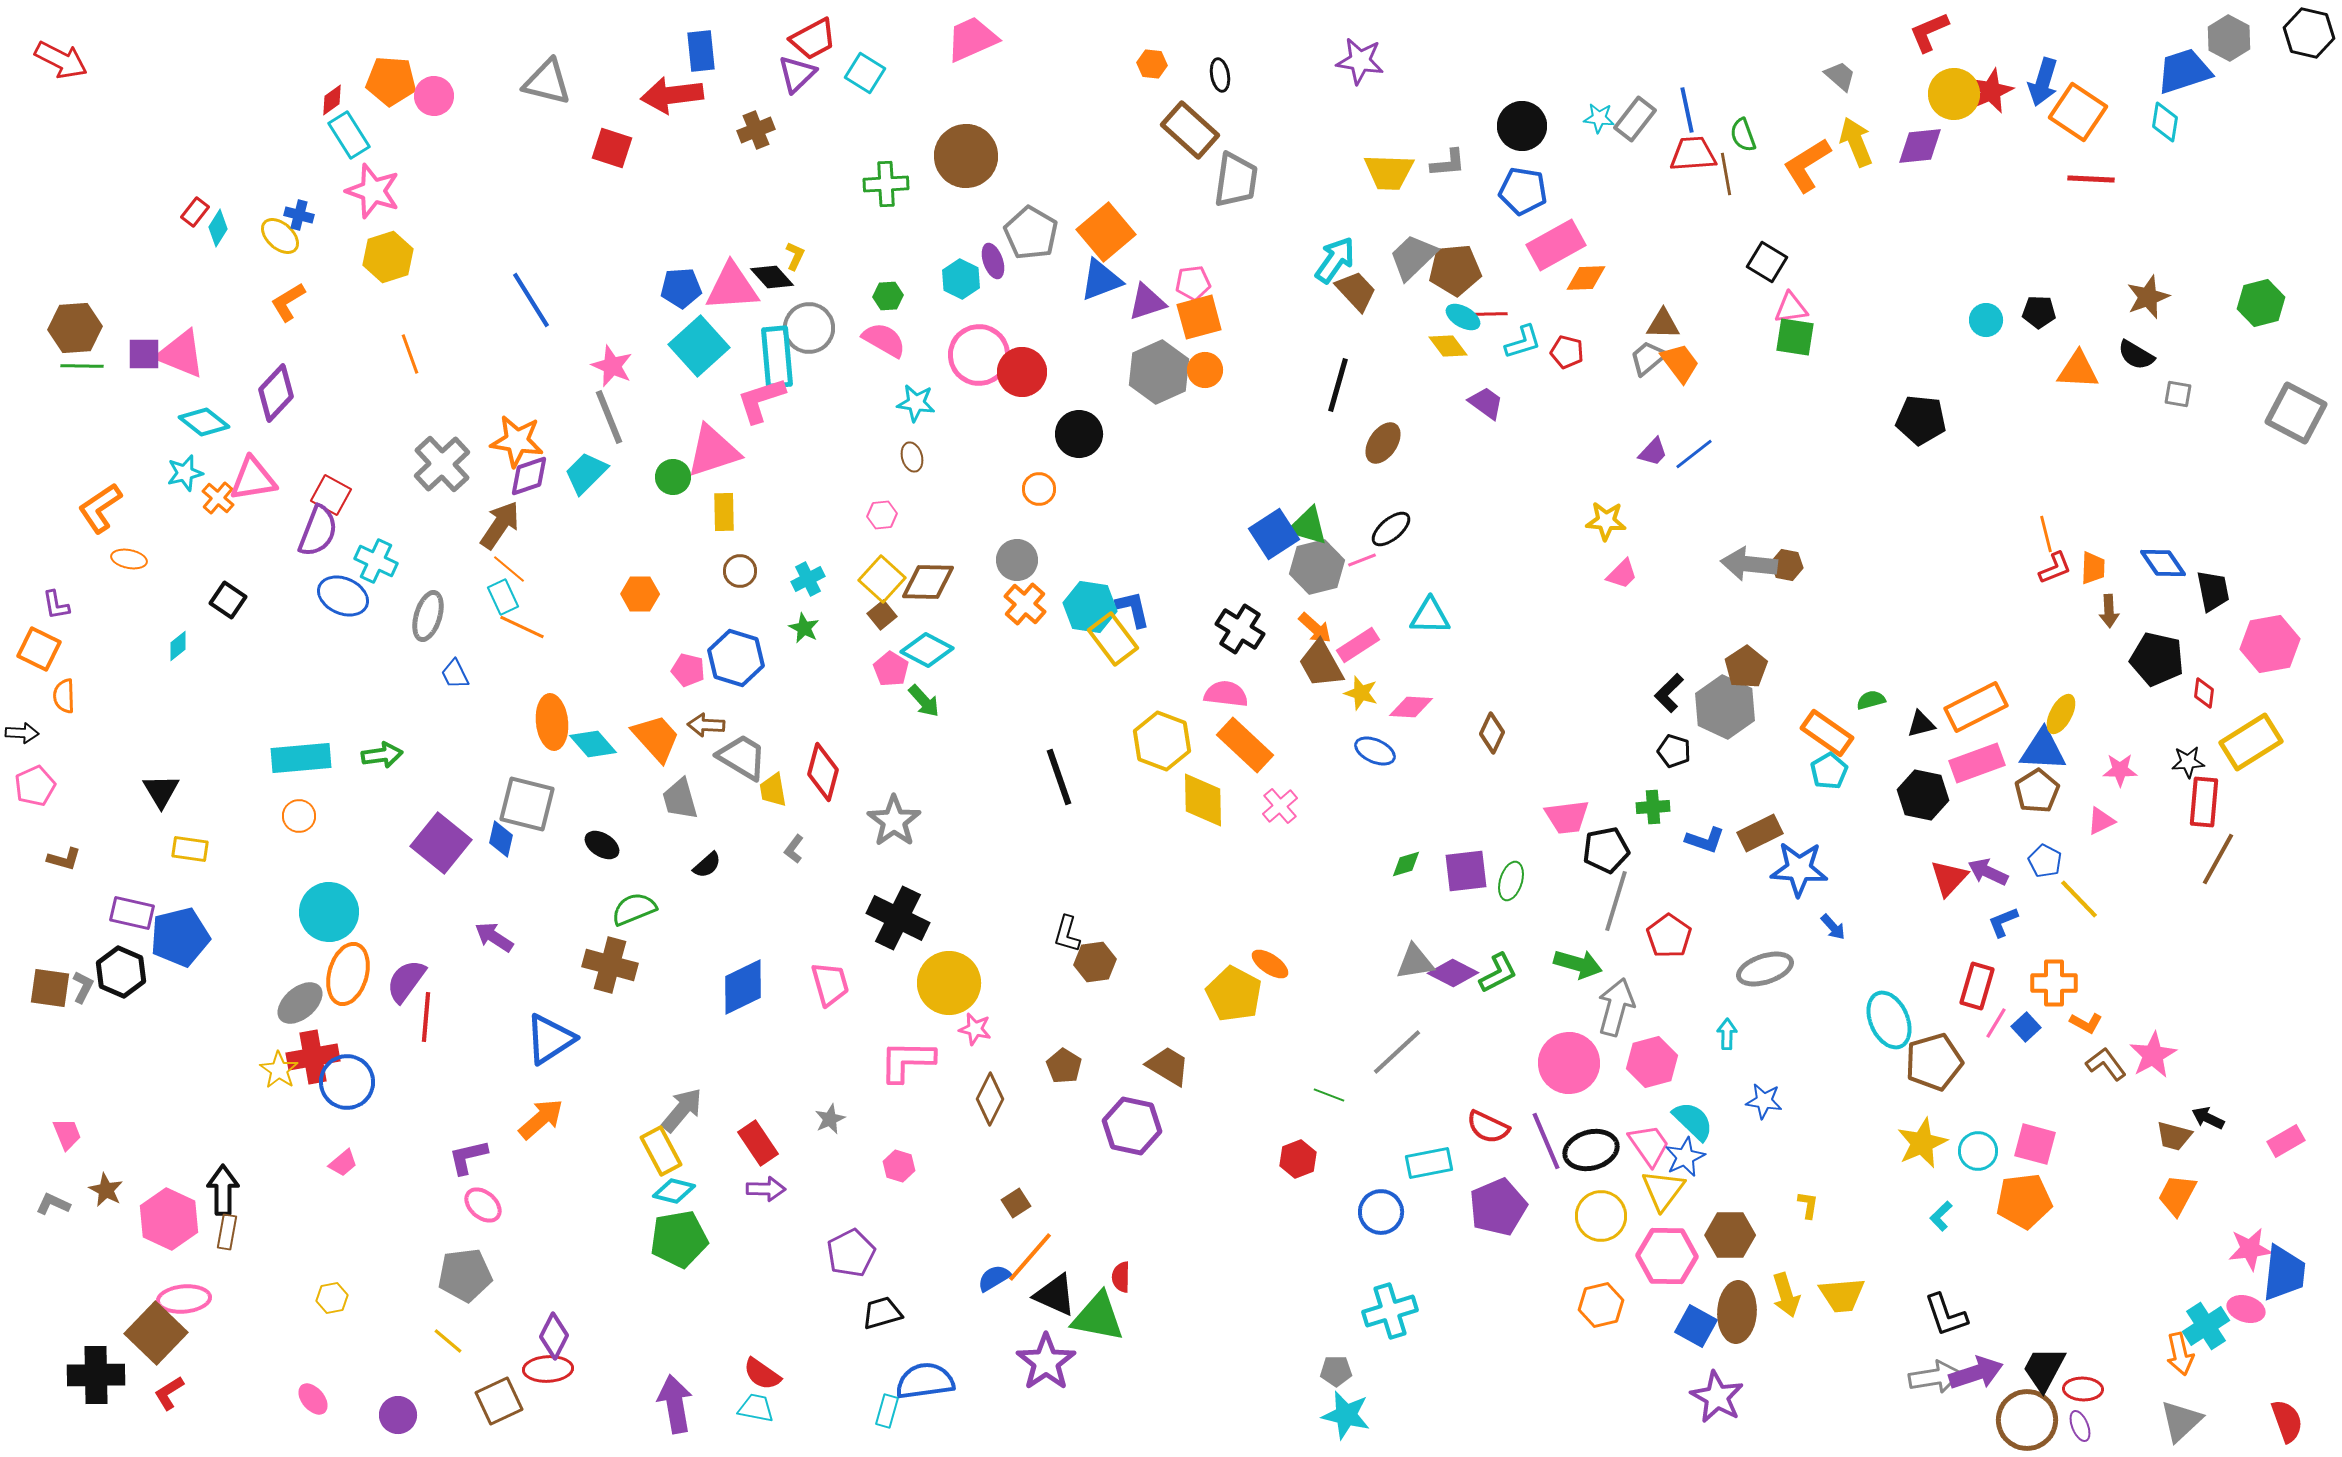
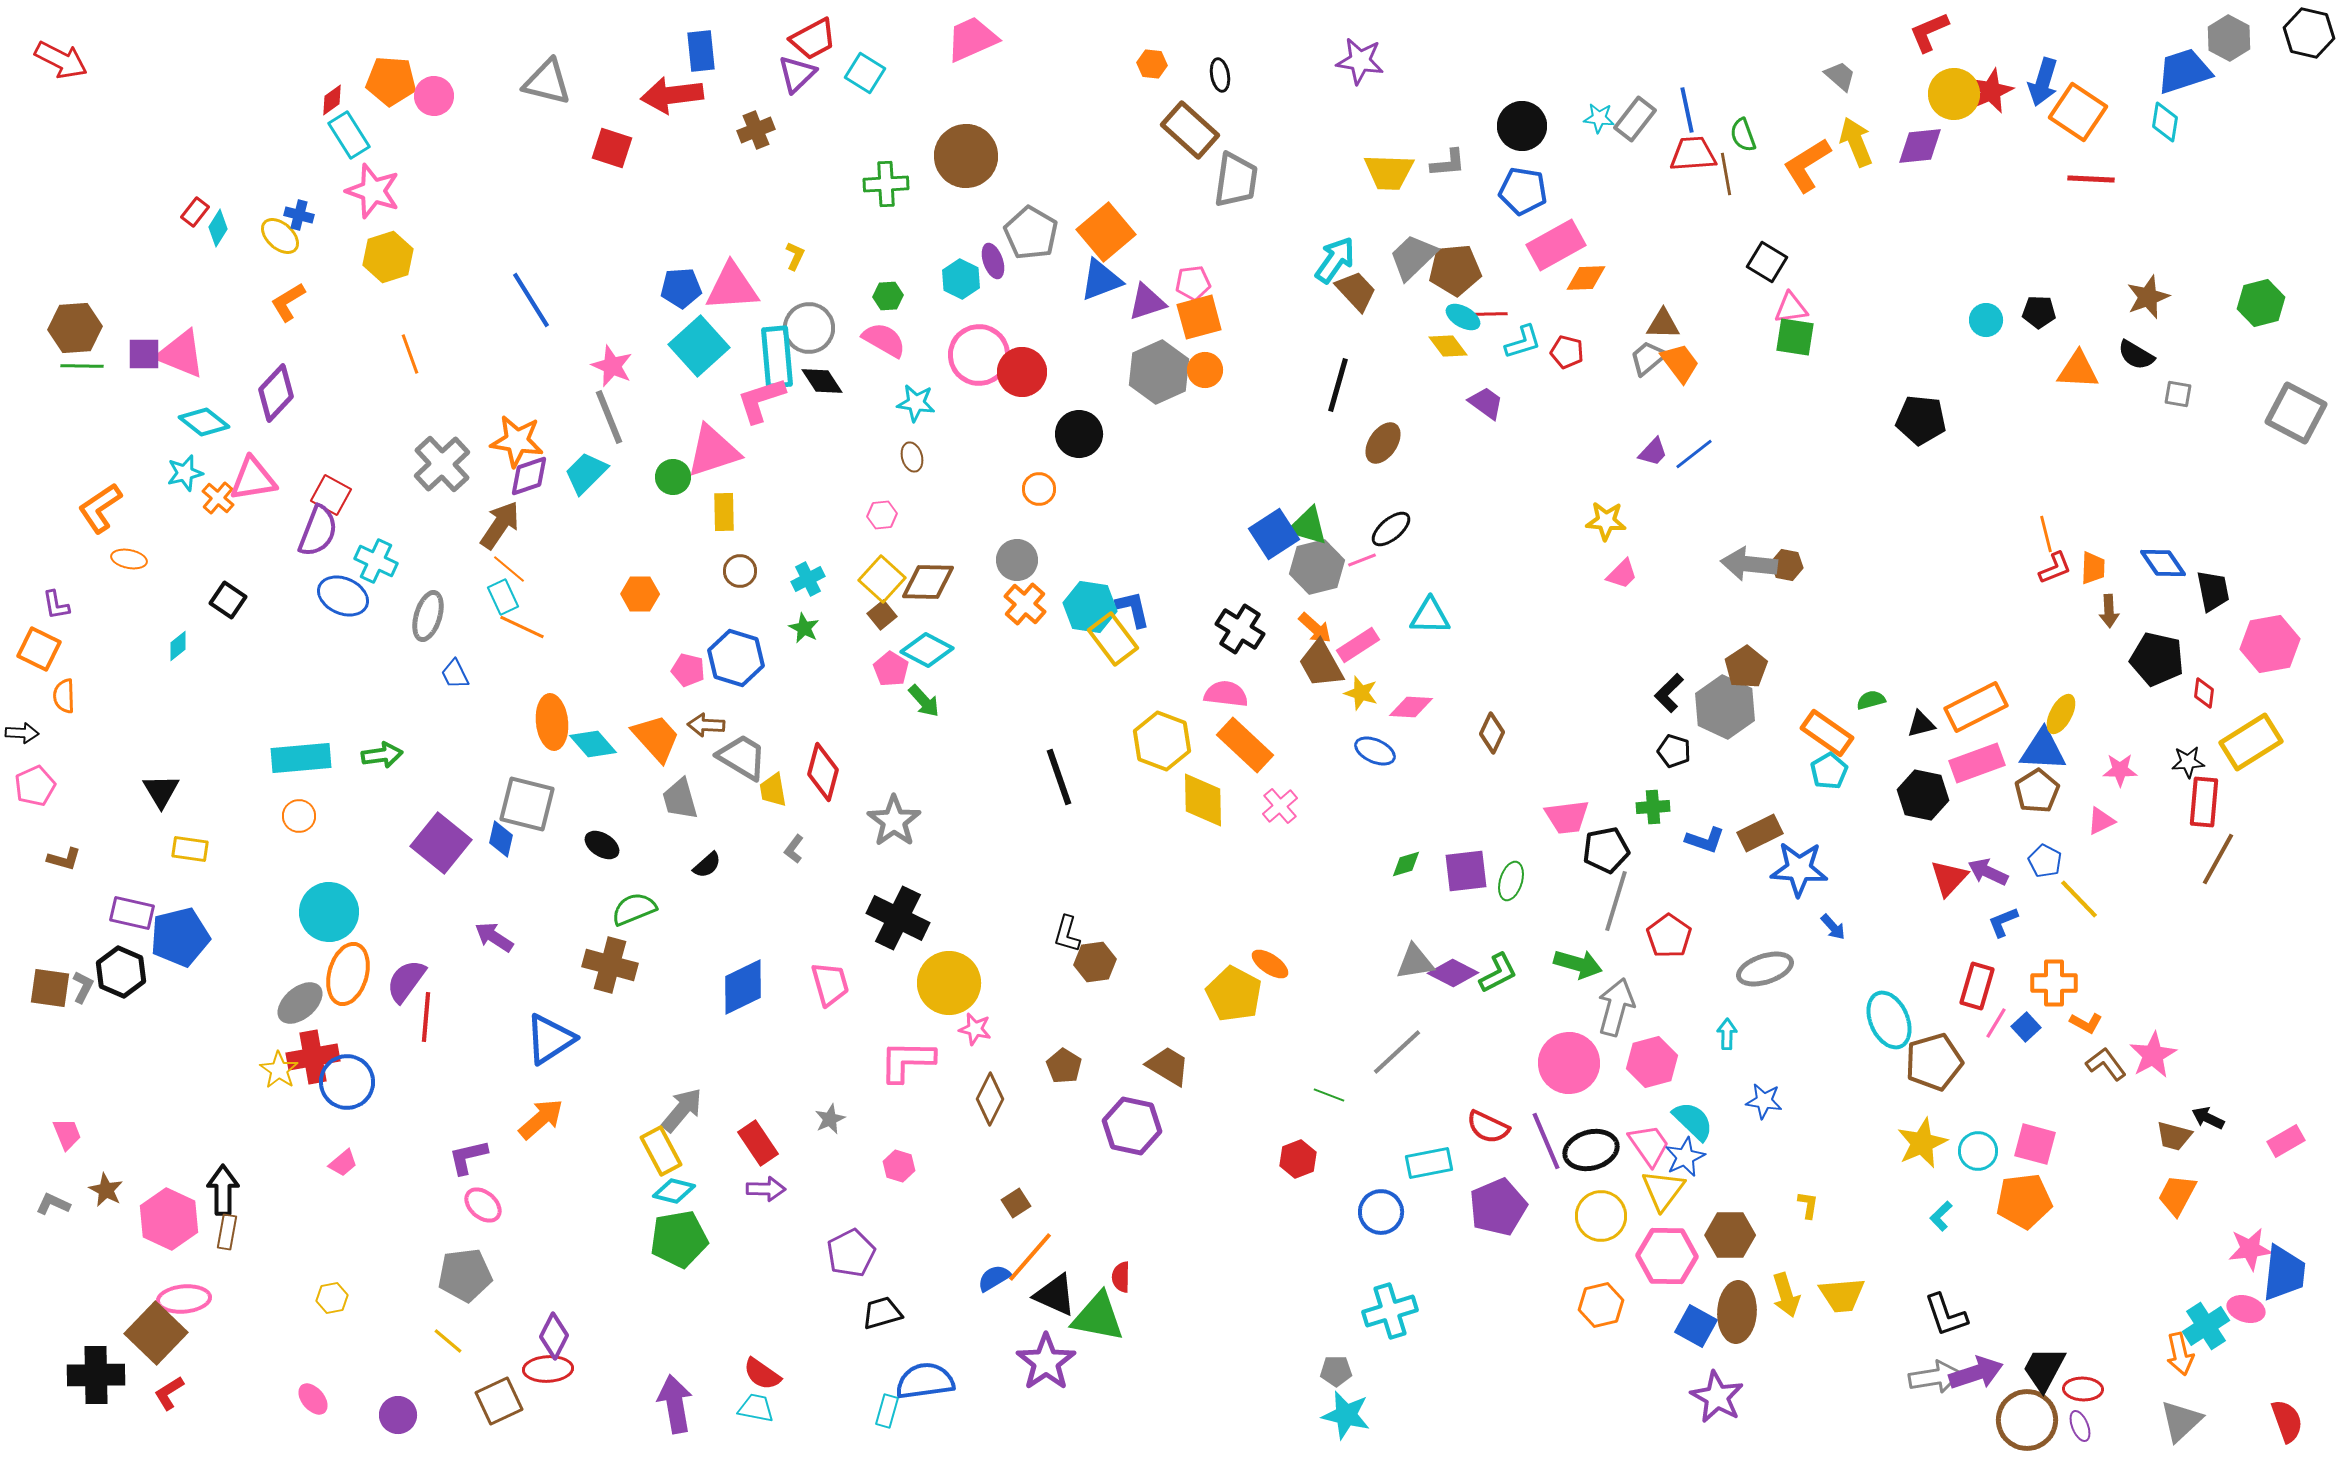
black diamond at (772, 277): moved 50 px right, 104 px down; rotated 9 degrees clockwise
